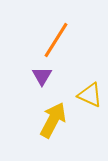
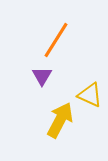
yellow arrow: moved 7 px right
